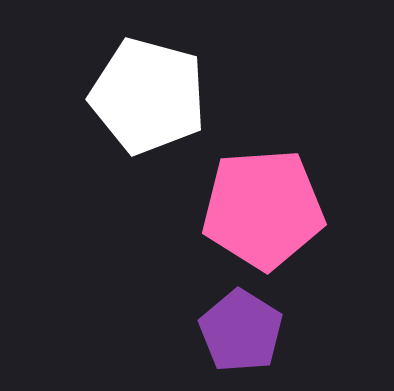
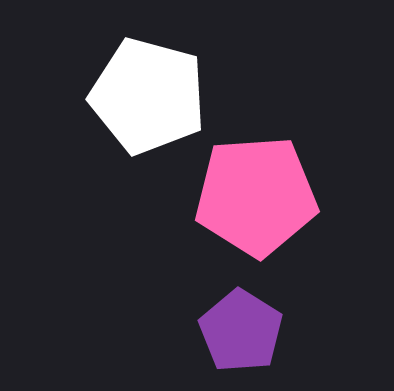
pink pentagon: moved 7 px left, 13 px up
